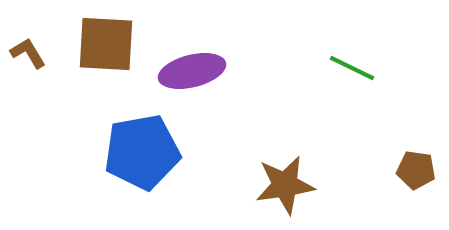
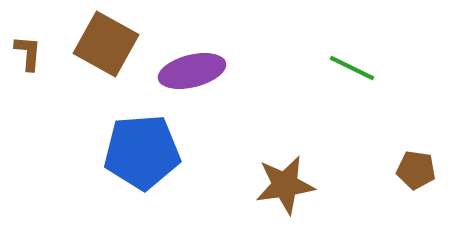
brown square: rotated 26 degrees clockwise
brown L-shape: rotated 36 degrees clockwise
blue pentagon: rotated 6 degrees clockwise
